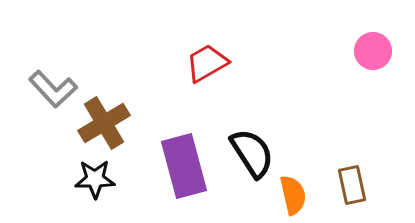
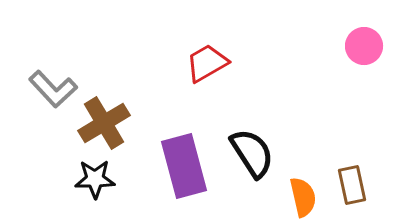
pink circle: moved 9 px left, 5 px up
orange semicircle: moved 10 px right, 2 px down
